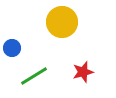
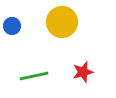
blue circle: moved 22 px up
green line: rotated 20 degrees clockwise
